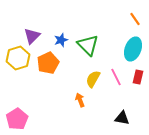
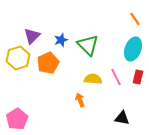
yellow semicircle: rotated 66 degrees clockwise
